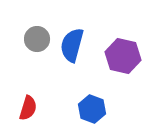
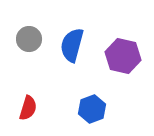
gray circle: moved 8 px left
blue hexagon: rotated 20 degrees clockwise
